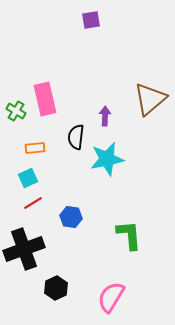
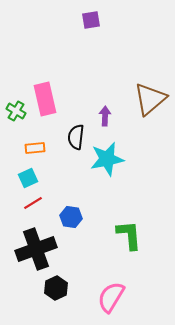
black cross: moved 12 px right
